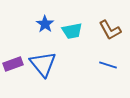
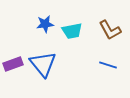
blue star: rotated 30 degrees clockwise
